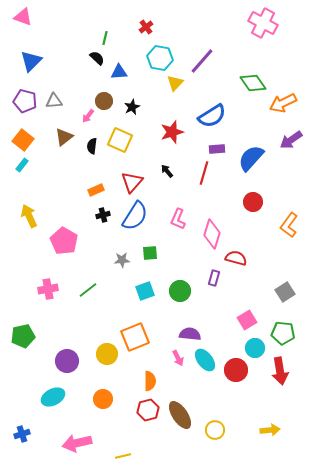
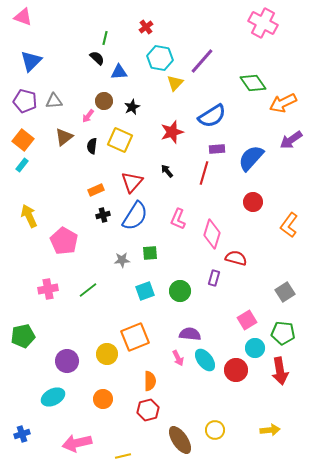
brown ellipse at (180, 415): moved 25 px down
